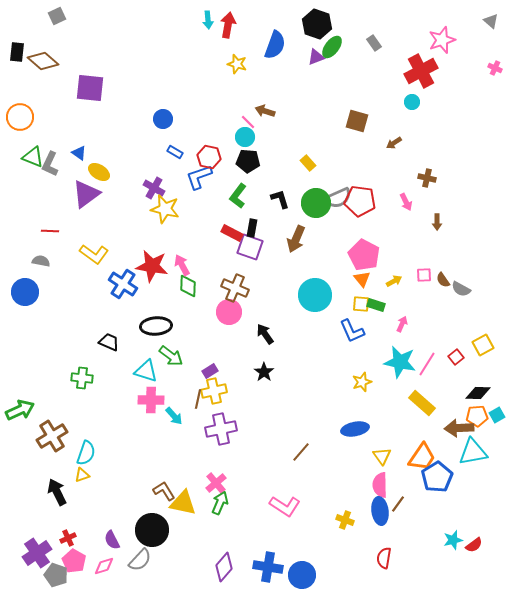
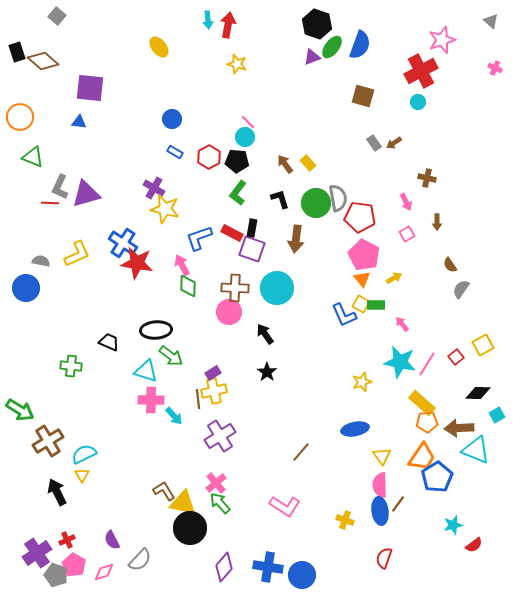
gray square at (57, 16): rotated 24 degrees counterclockwise
gray rectangle at (374, 43): moved 100 px down
blue semicircle at (275, 45): moved 85 px right
black rectangle at (17, 52): rotated 24 degrees counterclockwise
purple triangle at (316, 57): moved 4 px left
cyan circle at (412, 102): moved 6 px right
brown arrow at (265, 111): moved 20 px right, 53 px down; rotated 36 degrees clockwise
blue circle at (163, 119): moved 9 px right
brown square at (357, 121): moved 6 px right, 25 px up
blue triangle at (79, 153): moved 31 px up; rotated 28 degrees counterclockwise
red hexagon at (209, 157): rotated 20 degrees clockwise
black pentagon at (248, 161): moved 11 px left
gray L-shape at (50, 164): moved 10 px right, 23 px down
yellow ellipse at (99, 172): moved 60 px right, 125 px up; rotated 20 degrees clockwise
blue L-shape at (199, 177): moved 61 px down
purple triangle at (86, 194): rotated 20 degrees clockwise
green L-shape at (238, 196): moved 3 px up
gray semicircle at (338, 198): rotated 76 degrees counterclockwise
red pentagon at (360, 201): moved 16 px down
red line at (50, 231): moved 28 px up
brown arrow at (296, 239): rotated 16 degrees counterclockwise
purple square at (250, 247): moved 2 px right, 2 px down
yellow L-shape at (94, 254): moved 17 px left; rotated 60 degrees counterclockwise
red star at (152, 266): moved 15 px left, 3 px up
pink square at (424, 275): moved 17 px left, 41 px up; rotated 28 degrees counterclockwise
brown semicircle at (443, 280): moved 7 px right, 15 px up
yellow arrow at (394, 281): moved 3 px up
blue cross at (123, 284): moved 41 px up
brown cross at (235, 288): rotated 20 degrees counterclockwise
gray semicircle at (461, 289): rotated 96 degrees clockwise
blue circle at (25, 292): moved 1 px right, 4 px up
cyan circle at (315, 295): moved 38 px left, 7 px up
yellow square at (361, 304): rotated 24 degrees clockwise
green rectangle at (376, 305): rotated 18 degrees counterclockwise
pink arrow at (402, 324): rotated 63 degrees counterclockwise
black ellipse at (156, 326): moved 4 px down
blue L-shape at (352, 331): moved 8 px left, 16 px up
purple rectangle at (210, 371): moved 3 px right, 2 px down
black star at (264, 372): moved 3 px right
green cross at (82, 378): moved 11 px left, 12 px up
brown line at (198, 399): rotated 18 degrees counterclockwise
green arrow at (20, 410): rotated 56 degrees clockwise
orange pentagon at (477, 416): moved 50 px left, 6 px down
purple cross at (221, 429): moved 1 px left, 7 px down; rotated 20 degrees counterclockwise
brown cross at (52, 436): moved 4 px left, 5 px down
cyan triangle at (473, 452): moved 3 px right, 2 px up; rotated 32 degrees clockwise
cyan semicircle at (86, 453): moved 2 px left, 1 px down; rotated 135 degrees counterclockwise
yellow triangle at (82, 475): rotated 42 degrees counterclockwise
green arrow at (220, 503): rotated 65 degrees counterclockwise
black circle at (152, 530): moved 38 px right, 2 px up
red cross at (68, 538): moved 1 px left, 2 px down
cyan star at (453, 540): moved 15 px up
red semicircle at (384, 558): rotated 10 degrees clockwise
pink pentagon at (74, 561): moved 4 px down
pink diamond at (104, 566): moved 6 px down
